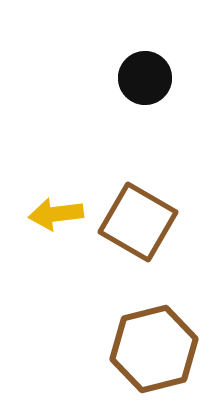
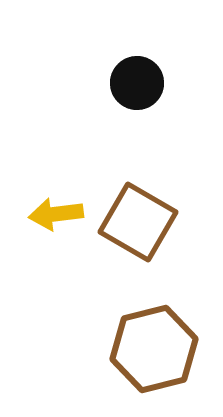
black circle: moved 8 px left, 5 px down
